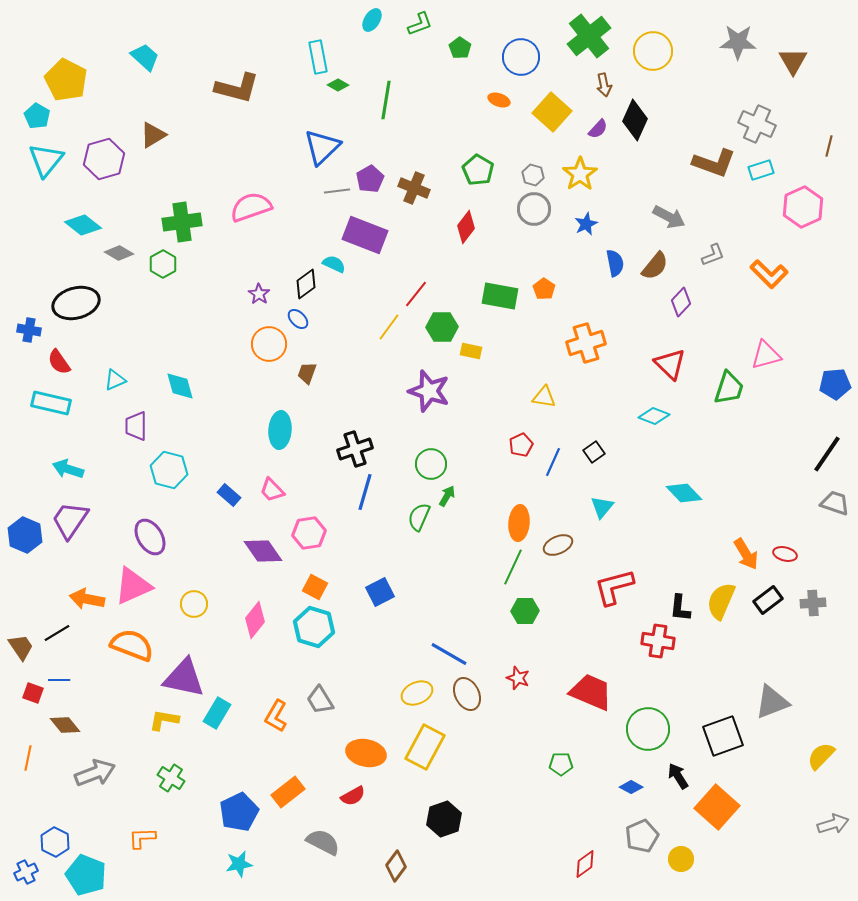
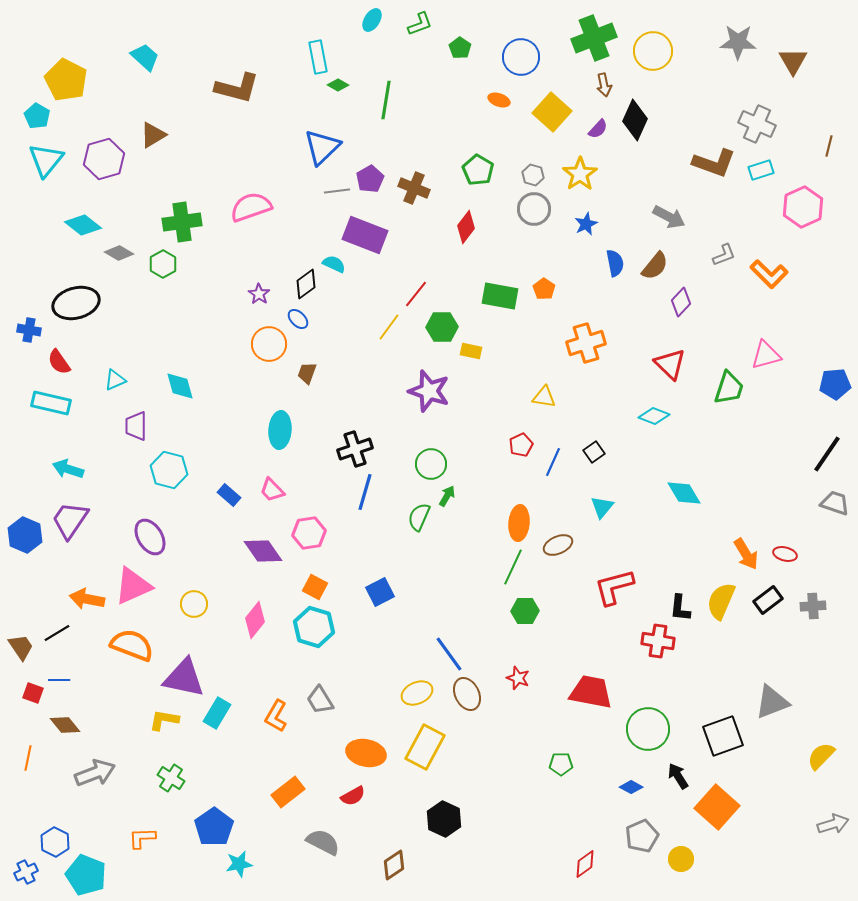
green cross at (589, 36): moved 5 px right, 2 px down; rotated 18 degrees clockwise
gray L-shape at (713, 255): moved 11 px right
cyan diamond at (684, 493): rotated 12 degrees clockwise
gray cross at (813, 603): moved 3 px down
blue line at (449, 654): rotated 24 degrees clockwise
red trapezoid at (591, 692): rotated 12 degrees counterclockwise
blue pentagon at (239, 812): moved 25 px left, 15 px down; rotated 9 degrees counterclockwise
black hexagon at (444, 819): rotated 16 degrees counterclockwise
brown diamond at (396, 866): moved 2 px left, 1 px up; rotated 20 degrees clockwise
